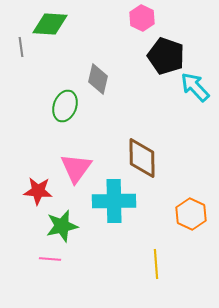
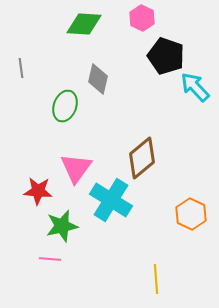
green diamond: moved 34 px right
gray line: moved 21 px down
brown diamond: rotated 51 degrees clockwise
cyan cross: moved 3 px left, 1 px up; rotated 33 degrees clockwise
yellow line: moved 15 px down
